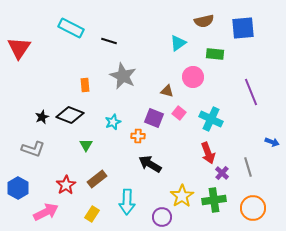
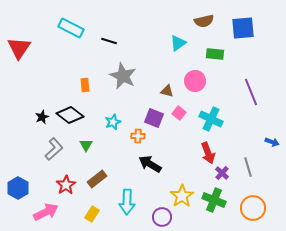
pink circle: moved 2 px right, 4 px down
black diamond: rotated 16 degrees clockwise
gray L-shape: moved 21 px right; rotated 60 degrees counterclockwise
green cross: rotated 30 degrees clockwise
